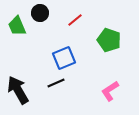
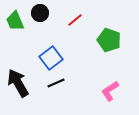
green trapezoid: moved 2 px left, 5 px up
blue square: moved 13 px left; rotated 15 degrees counterclockwise
black arrow: moved 7 px up
